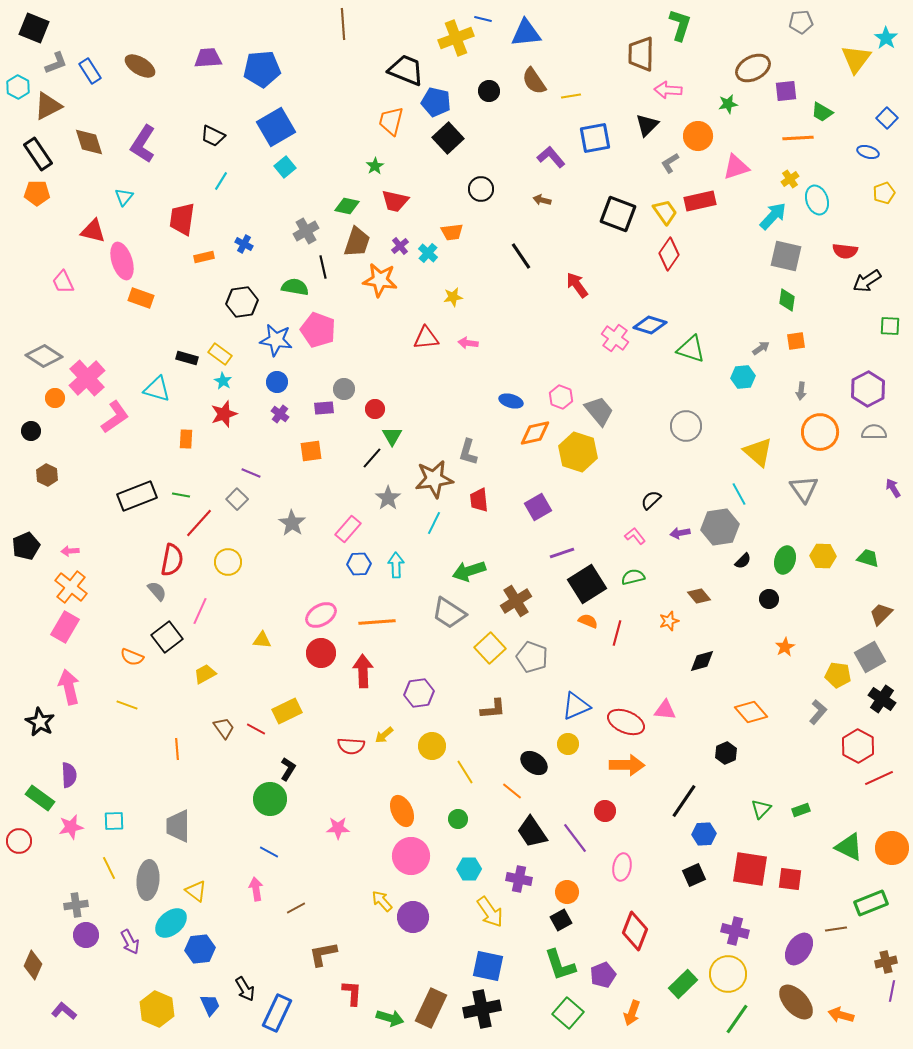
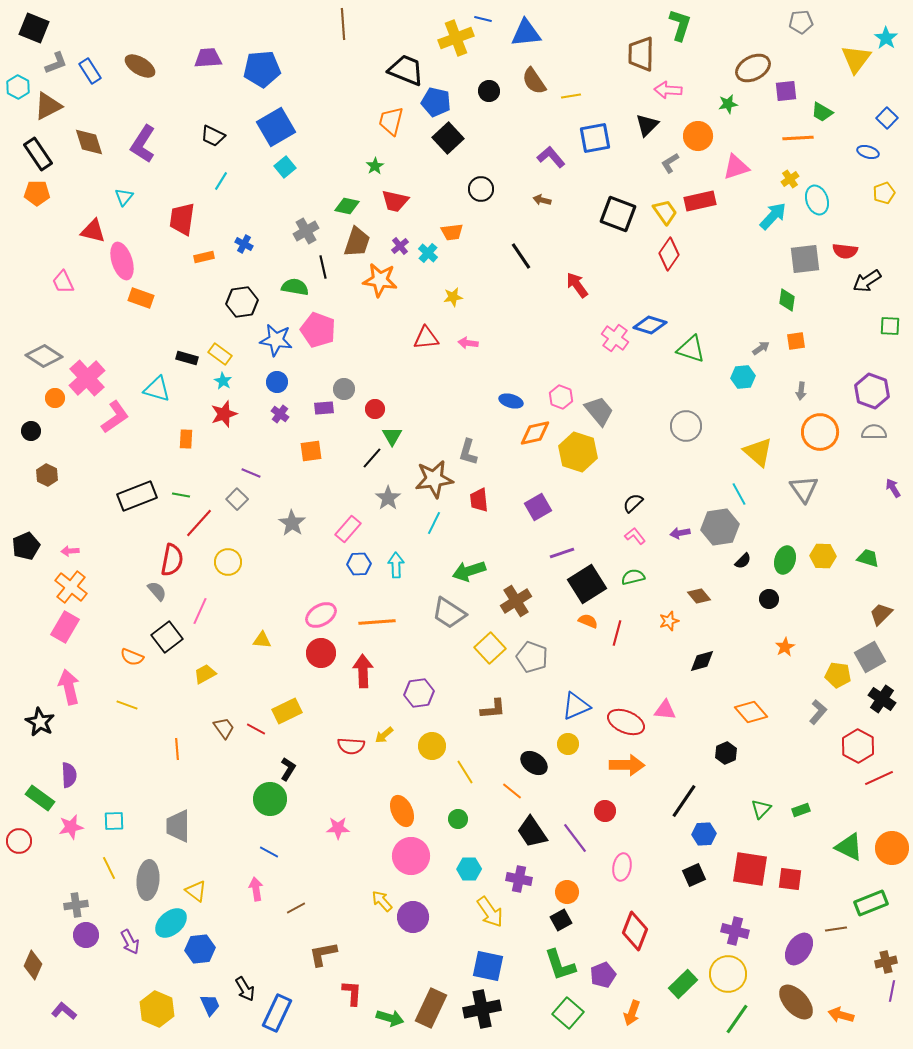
gray square at (786, 256): moved 19 px right, 3 px down; rotated 20 degrees counterclockwise
purple hexagon at (868, 389): moved 4 px right, 2 px down; rotated 12 degrees counterclockwise
black semicircle at (651, 500): moved 18 px left, 3 px down
